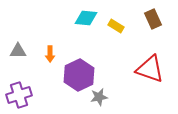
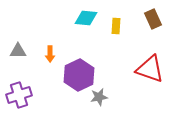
yellow rectangle: rotated 63 degrees clockwise
